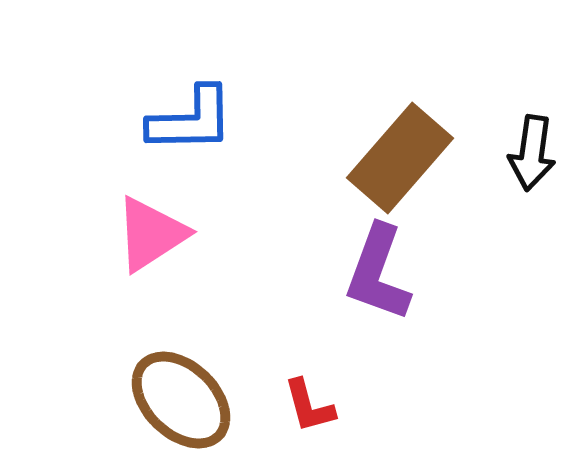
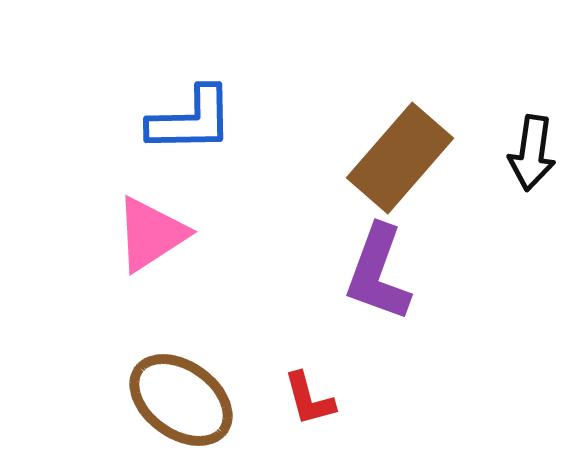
brown ellipse: rotated 8 degrees counterclockwise
red L-shape: moved 7 px up
